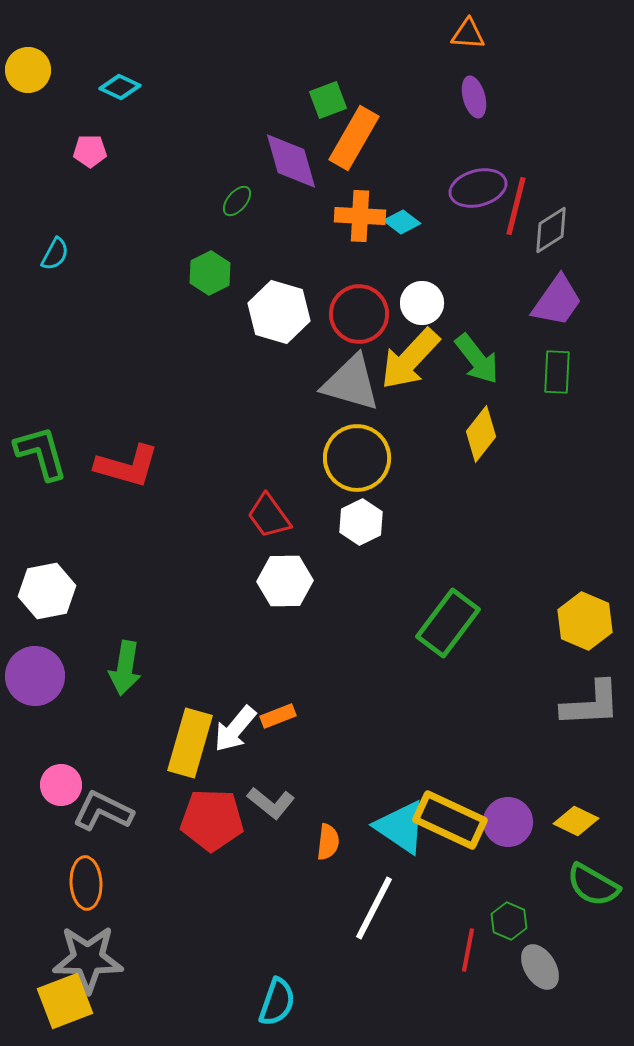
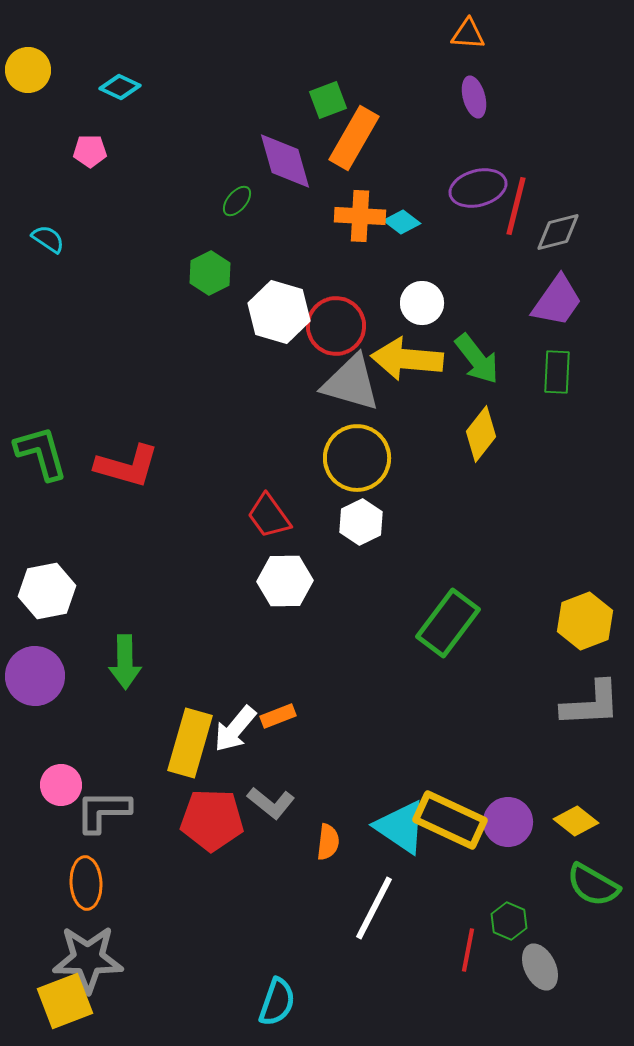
purple diamond at (291, 161): moved 6 px left
gray diamond at (551, 230): moved 7 px right, 2 px down; rotated 18 degrees clockwise
cyan semicircle at (55, 254): moved 7 px left, 15 px up; rotated 84 degrees counterclockwise
red circle at (359, 314): moved 23 px left, 12 px down
yellow arrow at (410, 359): moved 3 px left; rotated 52 degrees clockwise
yellow hexagon at (585, 621): rotated 16 degrees clockwise
green arrow at (125, 668): moved 6 px up; rotated 10 degrees counterclockwise
gray L-shape at (103, 811): rotated 26 degrees counterclockwise
yellow diamond at (576, 821): rotated 12 degrees clockwise
gray ellipse at (540, 967): rotated 6 degrees clockwise
